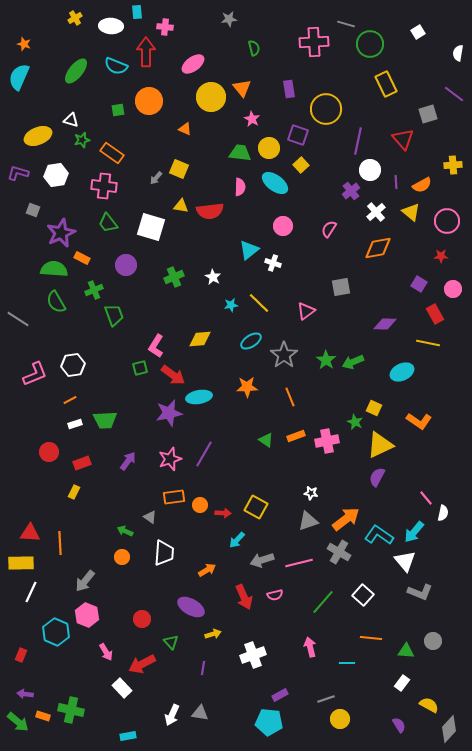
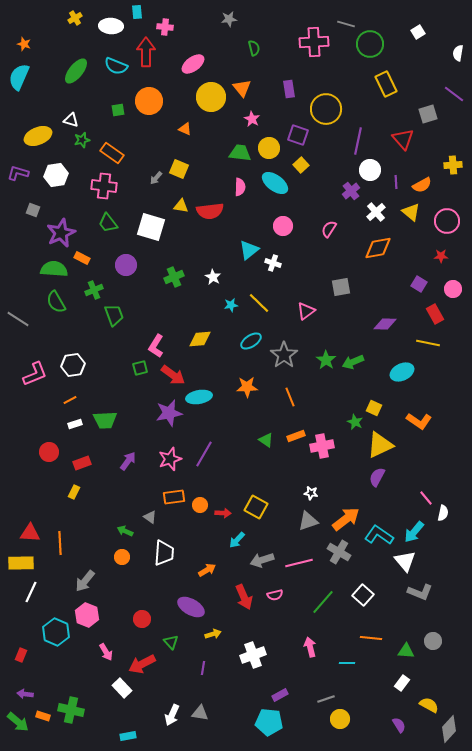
pink cross at (327, 441): moved 5 px left, 5 px down
